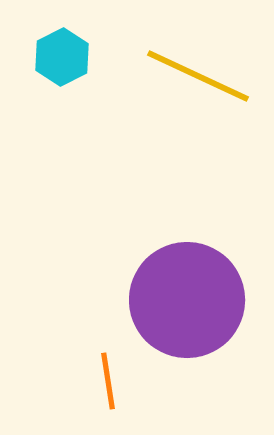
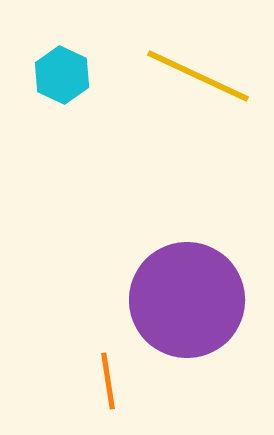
cyan hexagon: moved 18 px down; rotated 8 degrees counterclockwise
